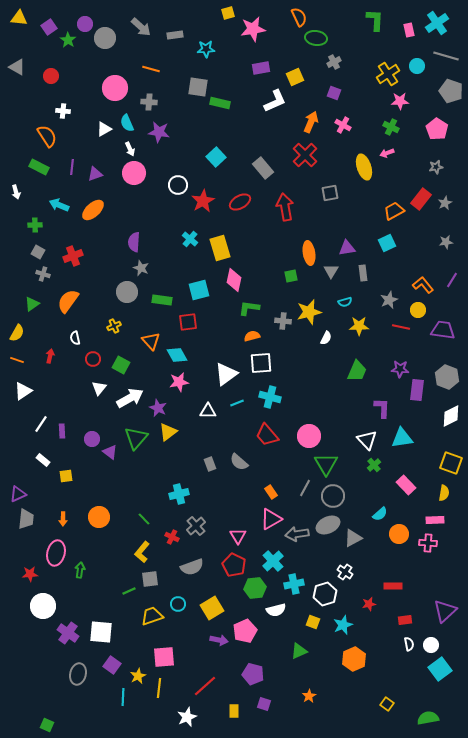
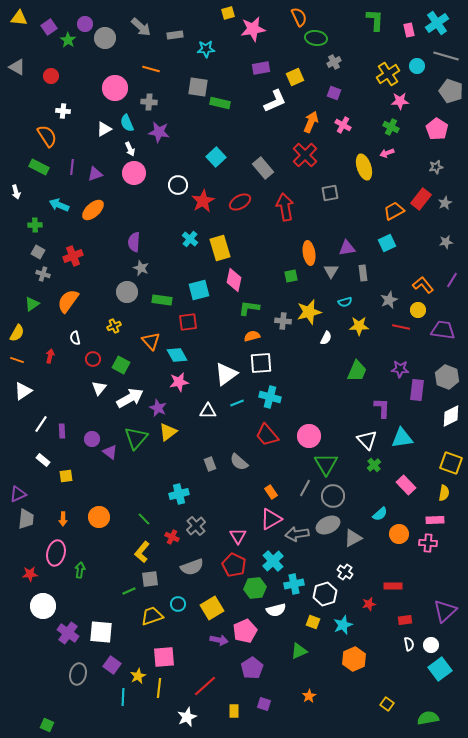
purple pentagon at (253, 674): moved 1 px left, 6 px up; rotated 25 degrees clockwise
